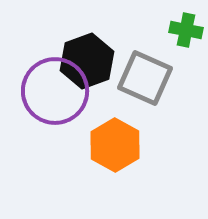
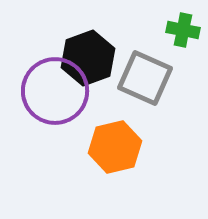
green cross: moved 3 px left
black hexagon: moved 1 px right, 3 px up
orange hexagon: moved 2 px down; rotated 18 degrees clockwise
